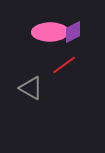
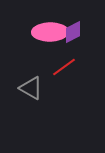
red line: moved 2 px down
